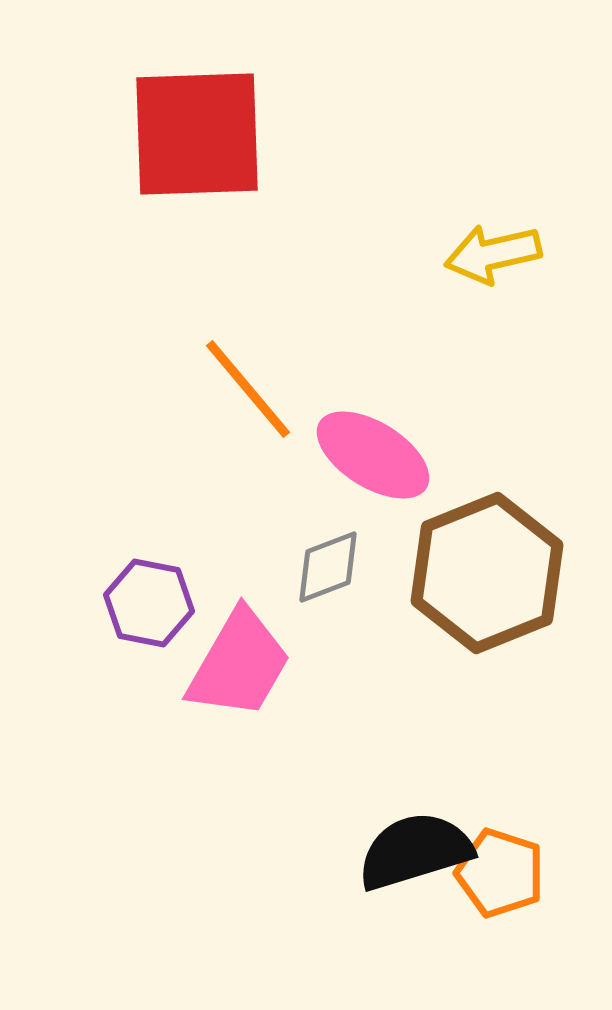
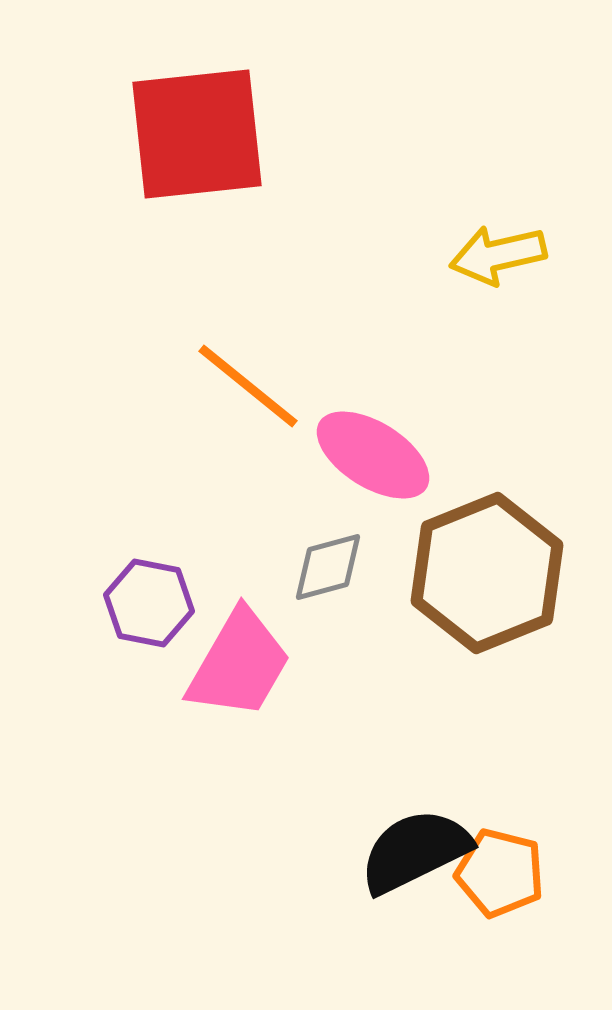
red square: rotated 4 degrees counterclockwise
yellow arrow: moved 5 px right, 1 px down
orange line: moved 3 px up; rotated 11 degrees counterclockwise
gray diamond: rotated 6 degrees clockwise
black semicircle: rotated 9 degrees counterclockwise
orange pentagon: rotated 4 degrees counterclockwise
